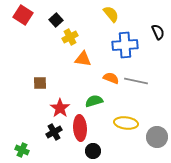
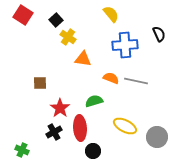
black semicircle: moved 1 px right, 2 px down
yellow cross: moved 2 px left; rotated 28 degrees counterclockwise
yellow ellipse: moved 1 px left, 3 px down; rotated 20 degrees clockwise
